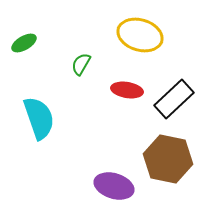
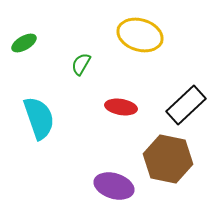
red ellipse: moved 6 px left, 17 px down
black rectangle: moved 12 px right, 6 px down
